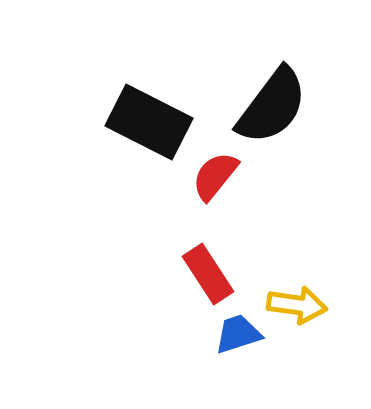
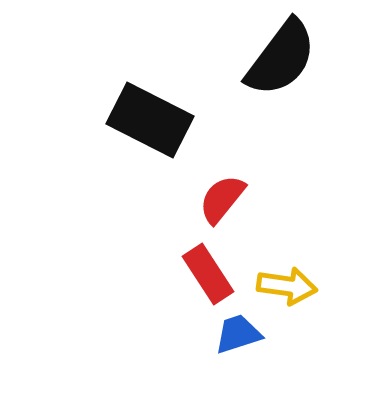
black semicircle: moved 9 px right, 48 px up
black rectangle: moved 1 px right, 2 px up
red semicircle: moved 7 px right, 23 px down
yellow arrow: moved 10 px left, 19 px up
